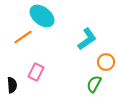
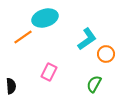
cyan ellipse: moved 3 px right, 2 px down; rotated 55 degrees counterclockwise
orange circle: moved 8 px up
pink rectangle: moved 13 px right
black semicircle: moved 1 px left, 1 px down
